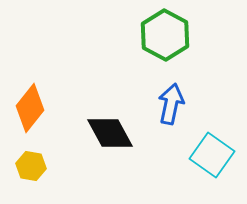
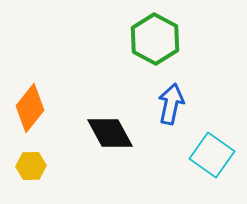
green hexagon: moved 10 px left, 4 px down
yellow hexagon: rotated 12 degrees counterclockwise
